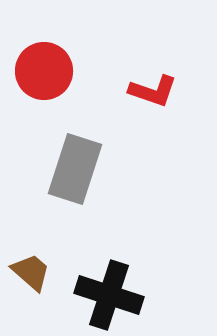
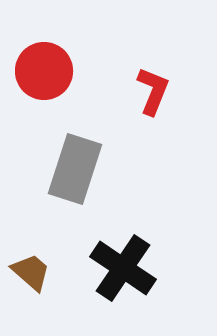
red L-shape: rotated 87 degrees counterclockwise
black cross: moved 14 px right, 27 px up; rotated 16 degrees clockwise
